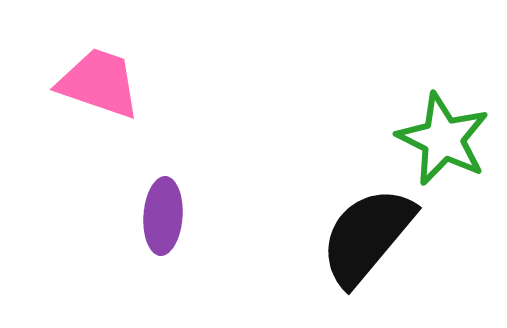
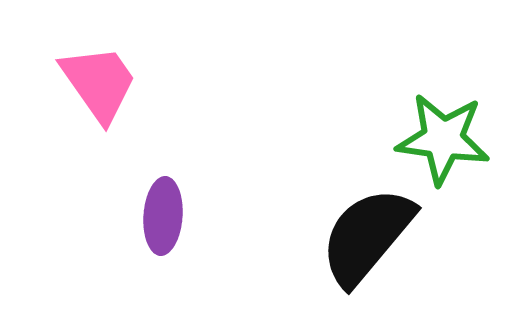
pink trapezoid: rotated 36 degrees clockwise
green star: rotated 18 degrees counterclockwise
